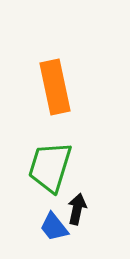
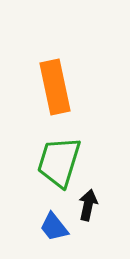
green trapezoid: moved 9 px right, 5 px up
black arrow: moved 11 px right, 4 px up
